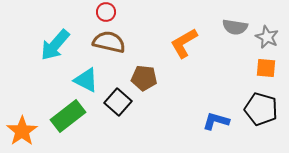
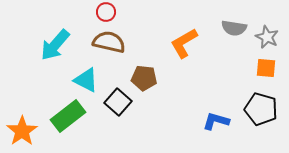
gray semicircle: moved 1 px left, 1 px down
